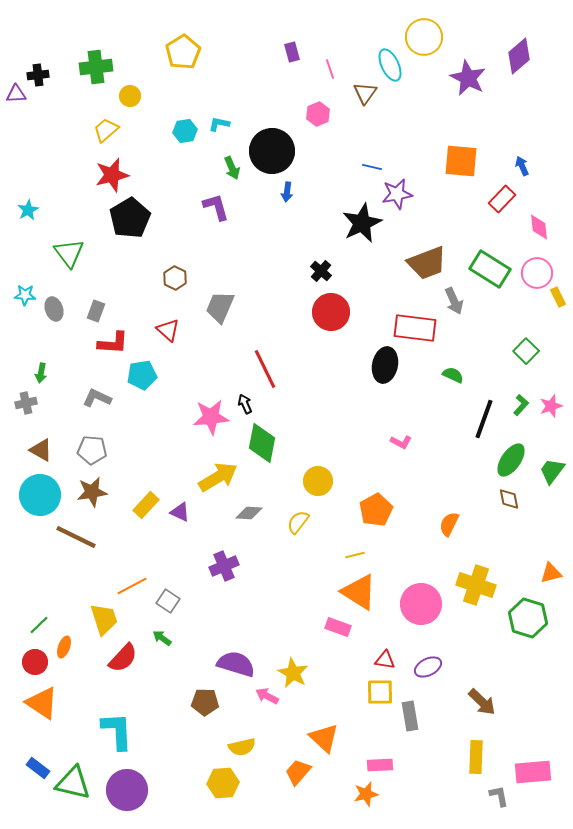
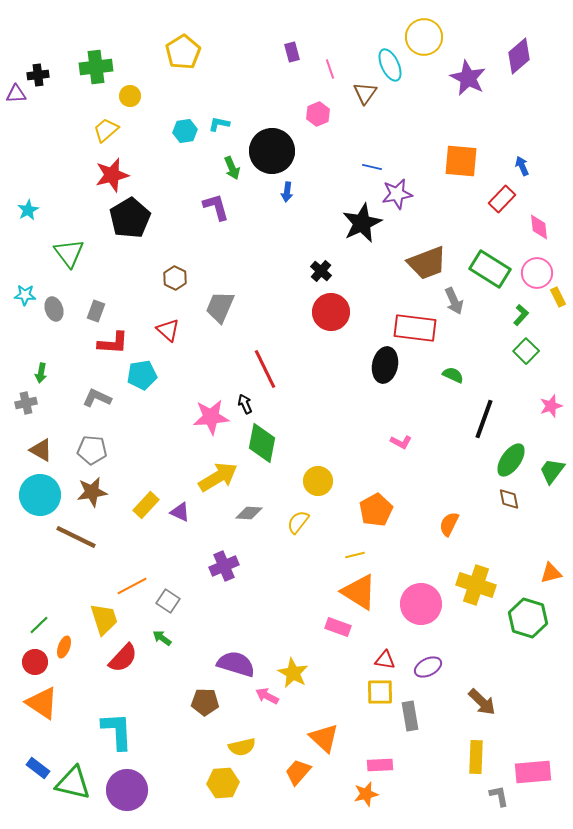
green L-shape at (521, 405): moved 90 px up
